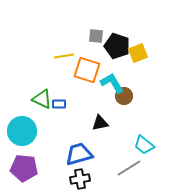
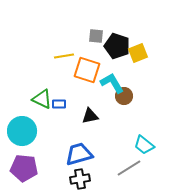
black triangle: moved 10 px left, 7 px up
